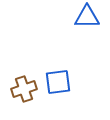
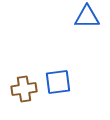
brown cross: rotated 10 degrees clockwise
